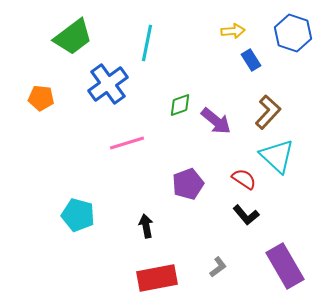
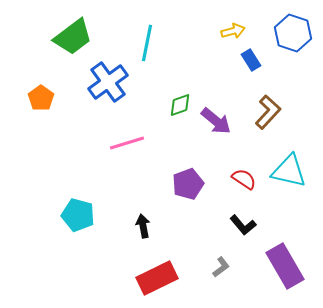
yellow arrow: rotated 10 degrees counterclockwise
blue cross: moved 2 px up
orange pentagon: rotated 30 degrees clockwise
cyan triangle: moved 12 px right, 15 px down; rotated 30 degrees counterclockwise
black L-shape: moved 3 px left, 10 px down
black arrow: moved 3 px left
gray L-shape: moved 3 px right
red rectangle: rotated 15 degrees counterclockwise
